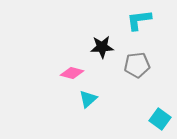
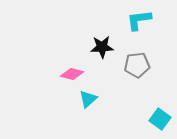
pink diamond: moved 1 px down
